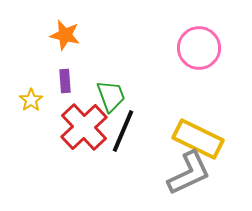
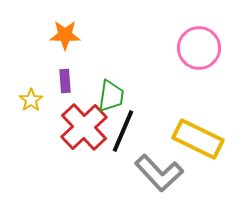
orange star: rotated 12 degrees counterclockwise
green trapezoid: rotated 28 degrees clockwise
gray L-shape: moved 30 px left; rotated 72 degrees clockwise
